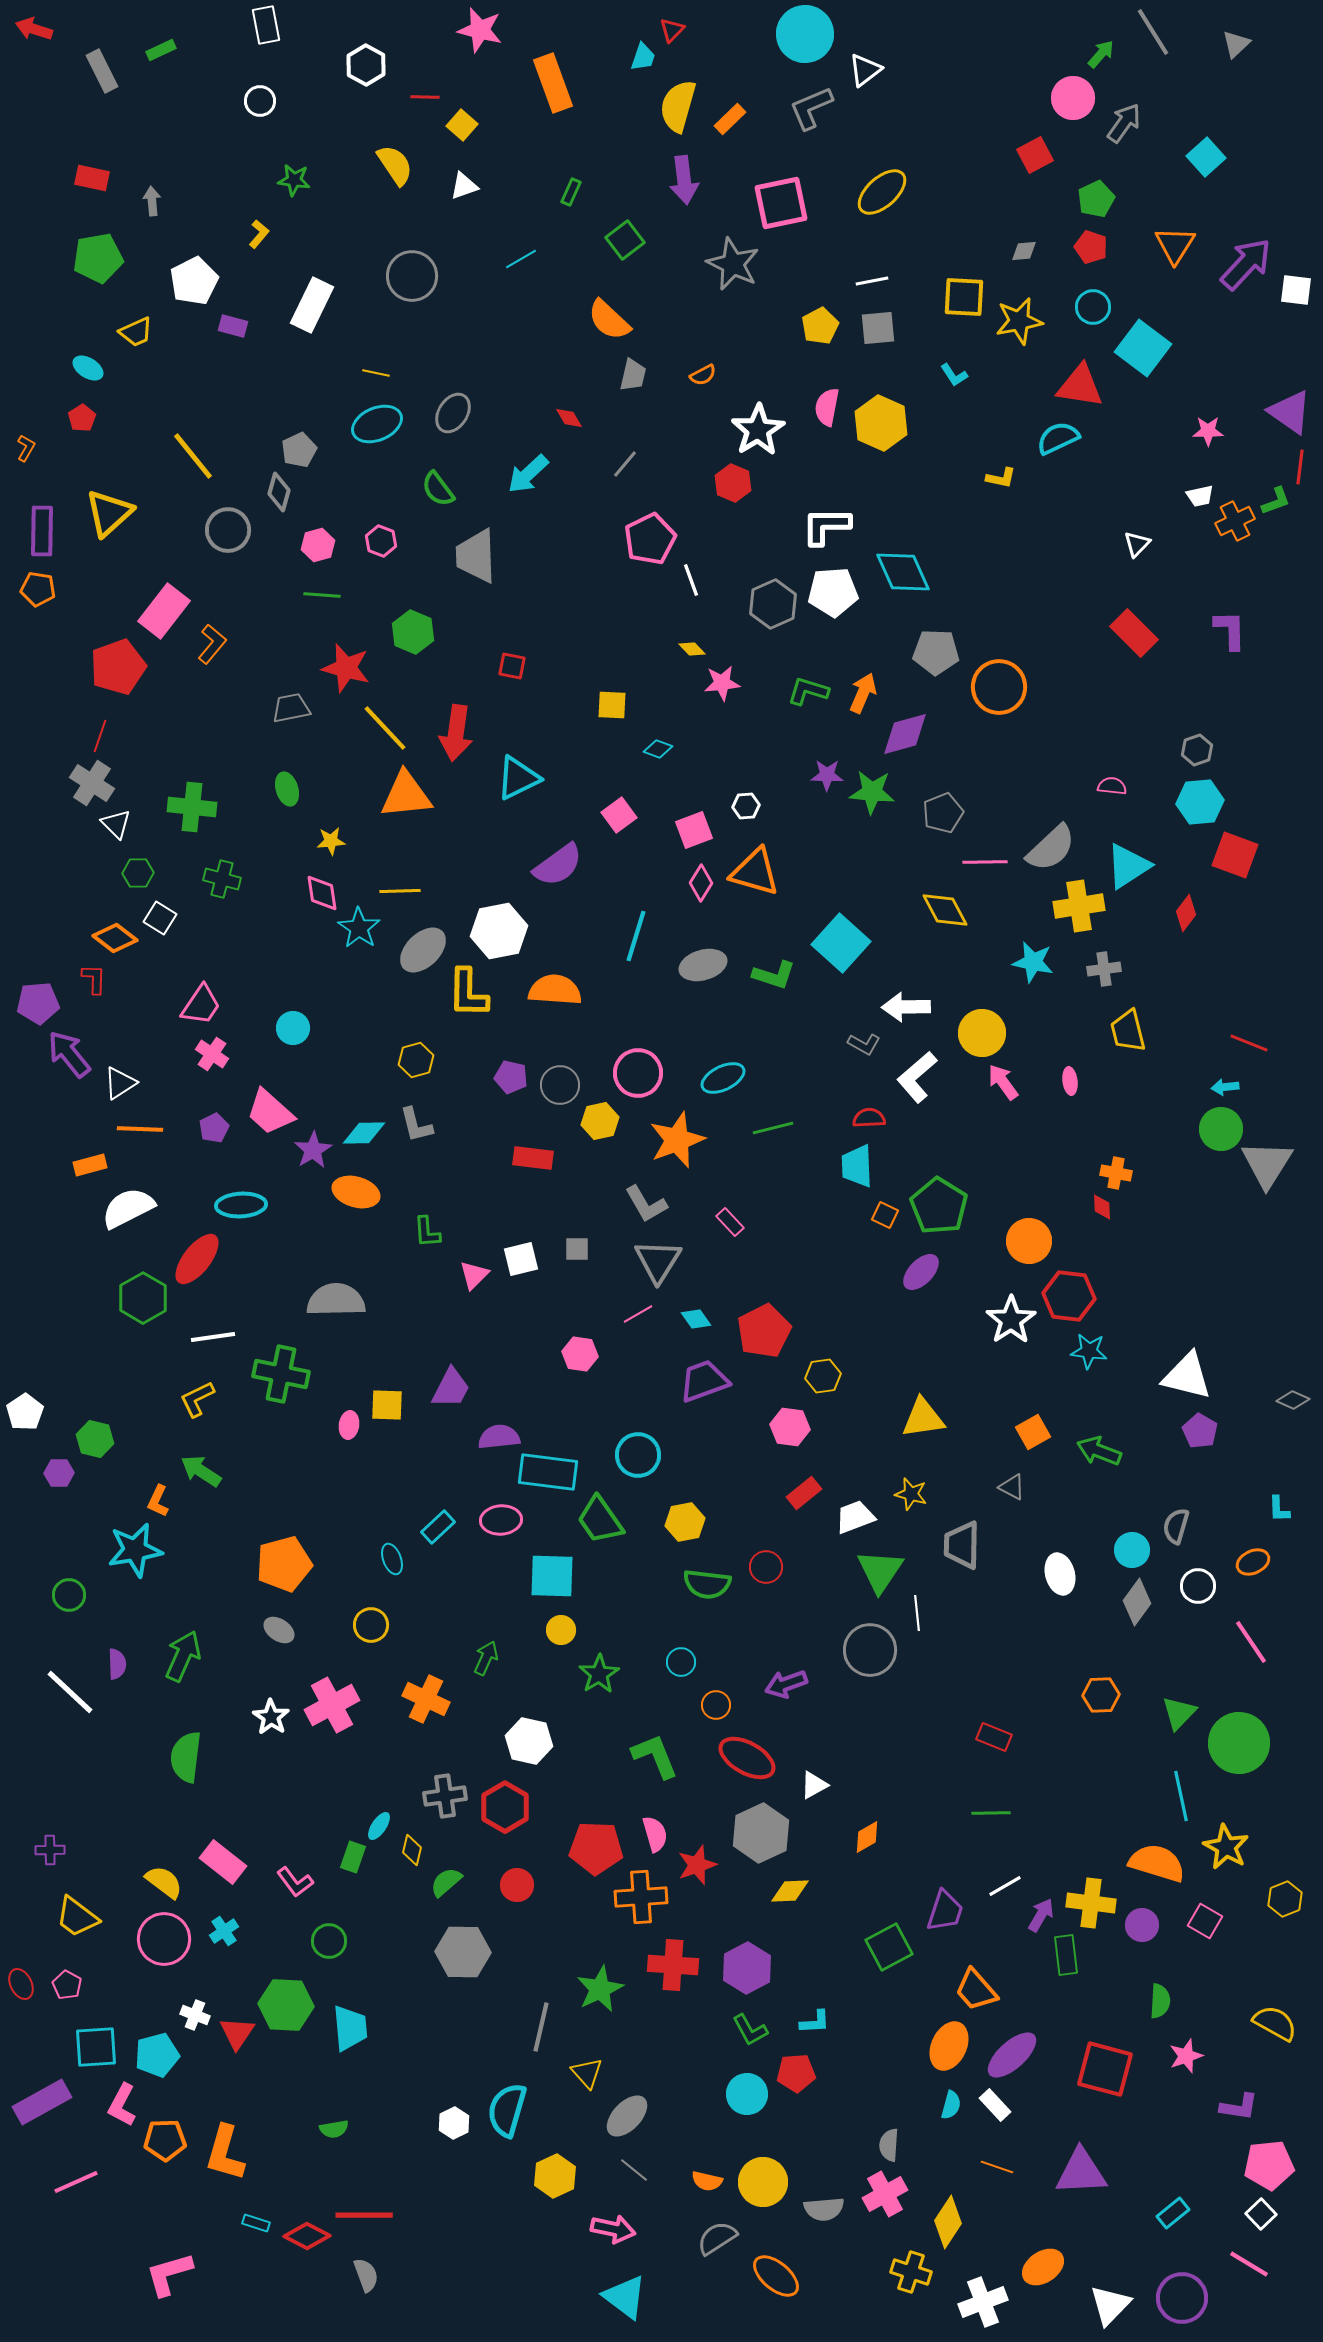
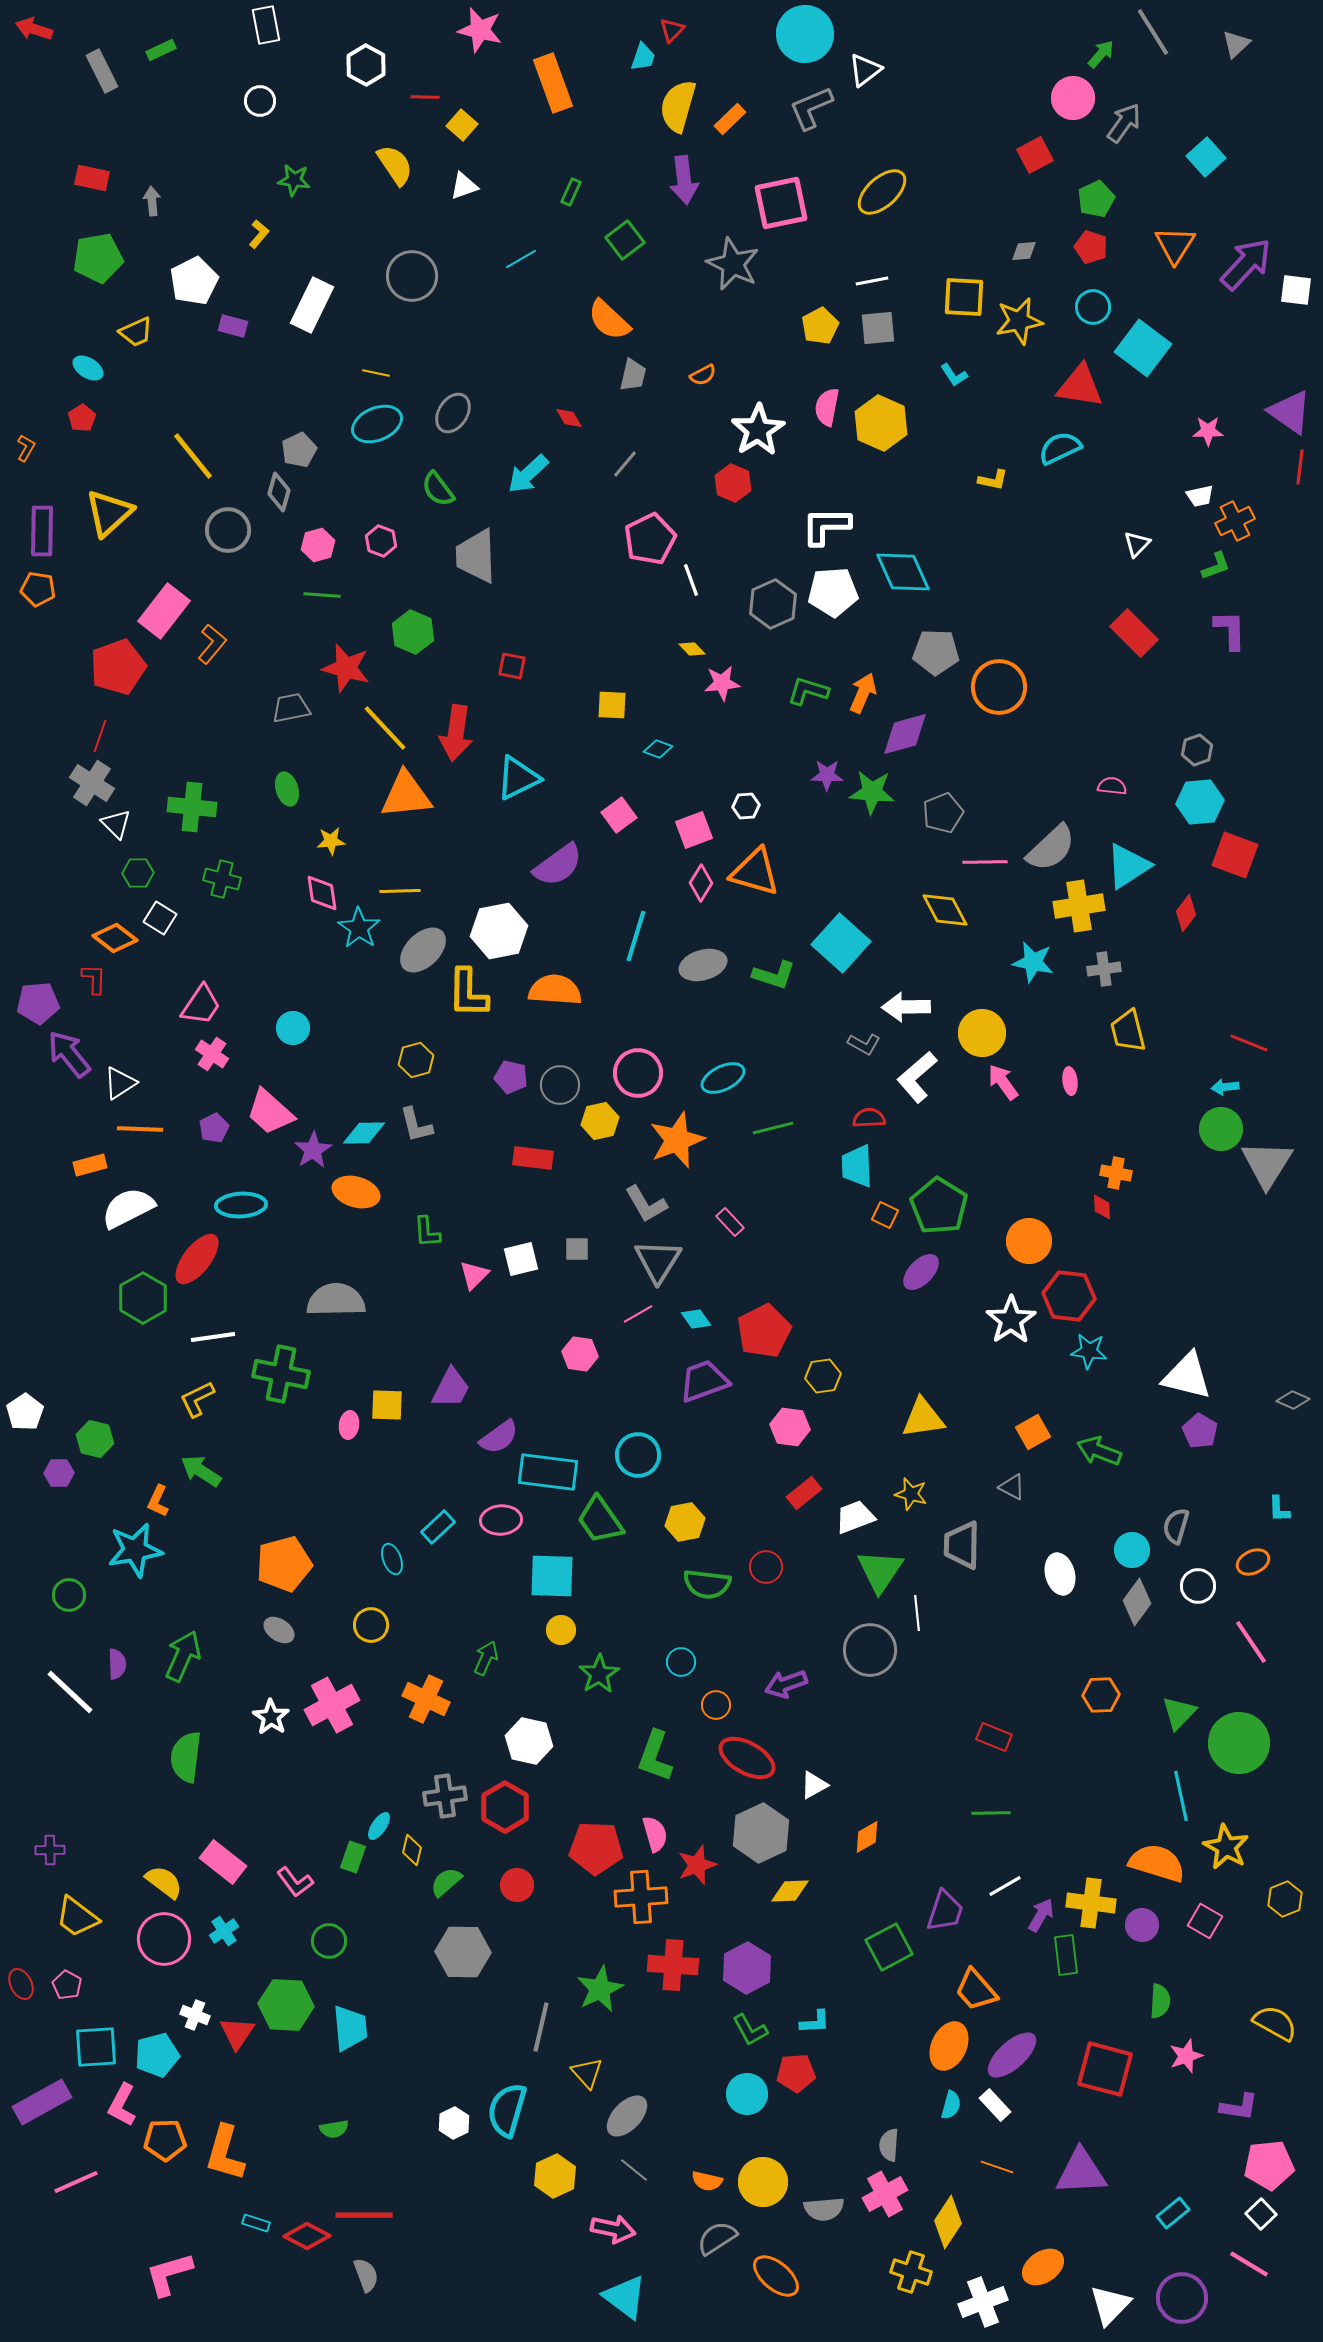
cyan semicircle at (1058, 438): moved 2 px right, 10 px down
yellow L-shape at (1001, 478): moved 8 px left, 2 px down
green L-shape at (1276, 501): moved 60 px left, 65 px down
purple semicircle at (499, 1437): rotated 150 degrees clockwise
green L-shape at (655, 1756): rotated 138 degrees counterclockwise
